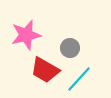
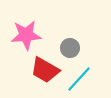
pink star: rotated 8 degrees clockwise
